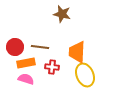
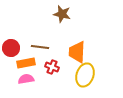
red circle: moved 4 px left, 1 px down
red cross: rotated 16 degrees clockwise
yellow ellipse: rotated 40 degrees clockwise
pink semicircle: rotated 28 degrees counterclockwise
